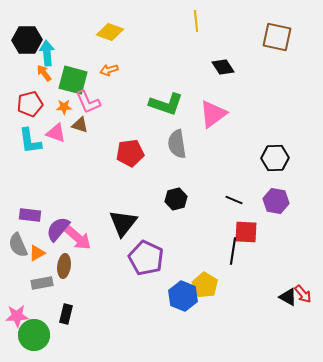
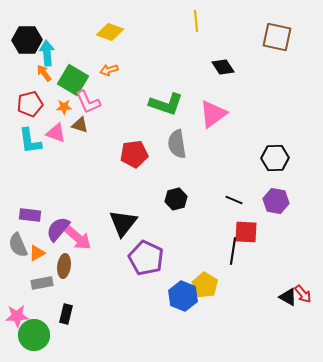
green square at (73, 80): rotated 16 degrees clockwise
red pentagon at (130, 153): moved 4 px right, 1 px down
